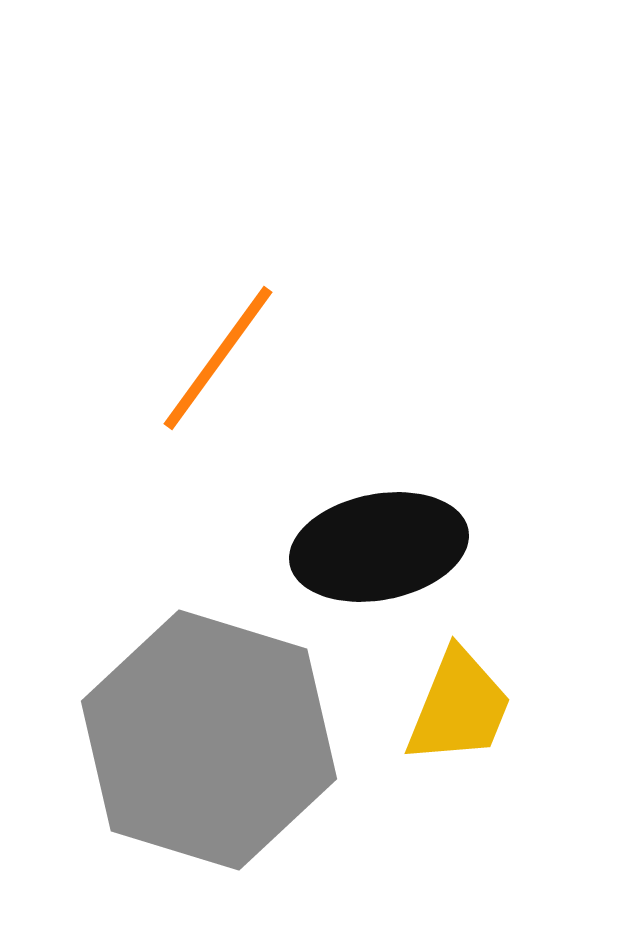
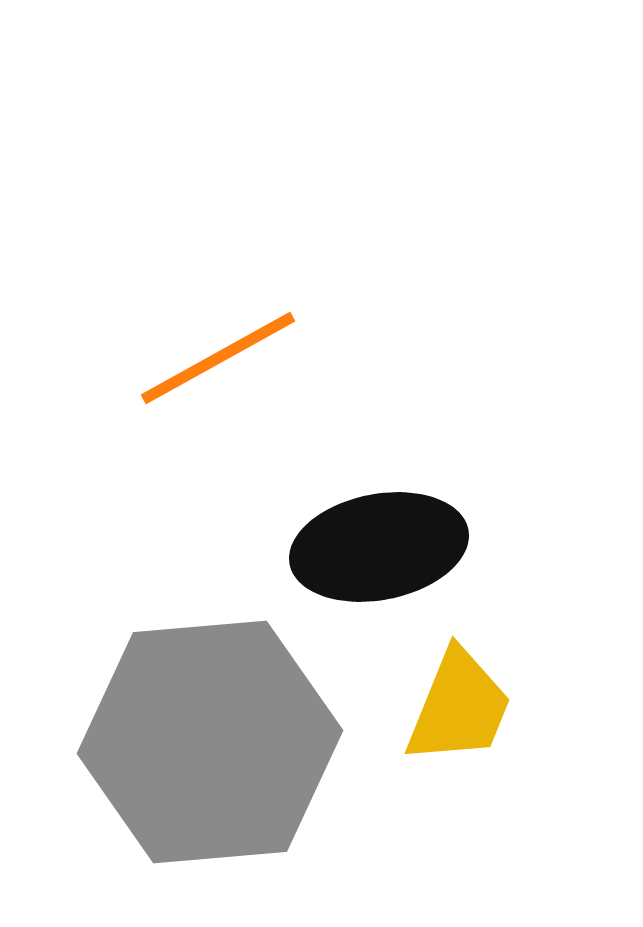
orange line: rotated 25 degrees clockwise
gray hexagon: moved 1 px right, 2 px down; rotated 22 degrees counterclockwise
